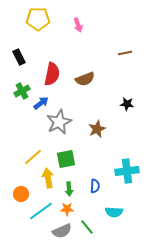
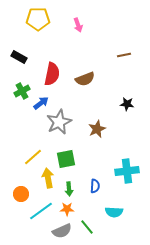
brown line: moved 1 px left, 2 px down
black rectangle: rotated 35 degrees counterclockwise
